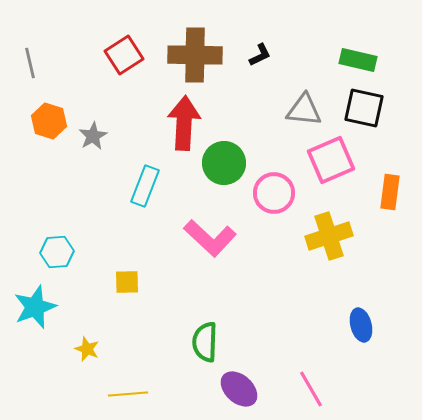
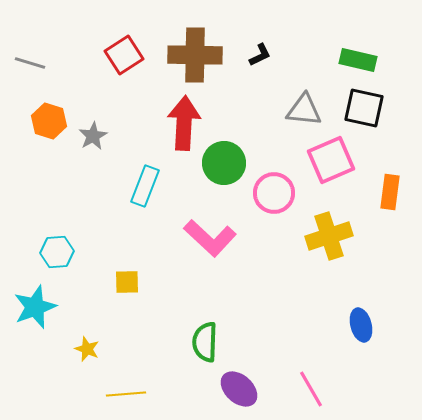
gray line: rotated 60 degrees counterclockwise
yellow line: moved 2 px left
